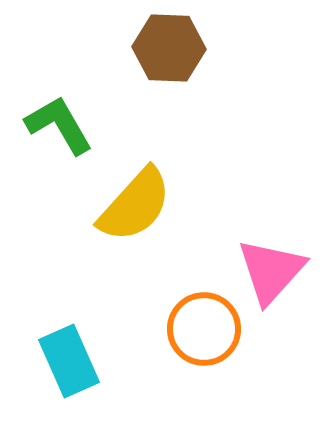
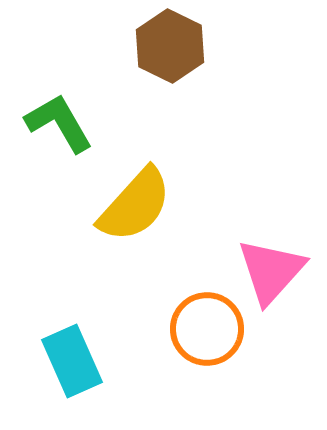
brown hexagon: moved 1 px right, 2 px up; rotated 24 degrees clockwise
green L-shape: moved 2 px up
orange circle: moved 3 px right
cyan rectangle: moved 3 px right
